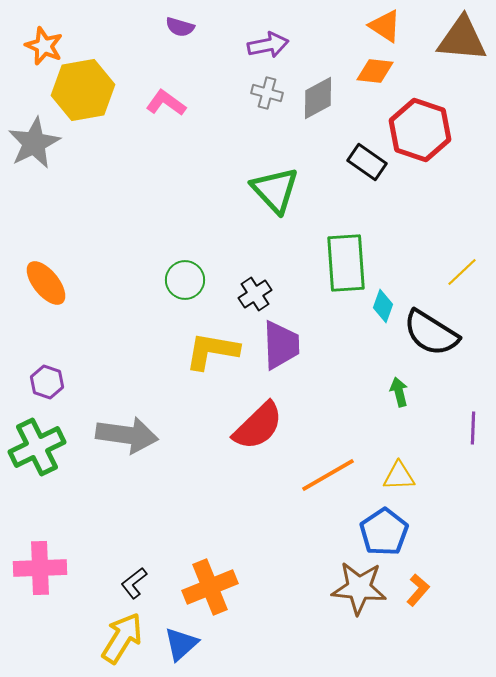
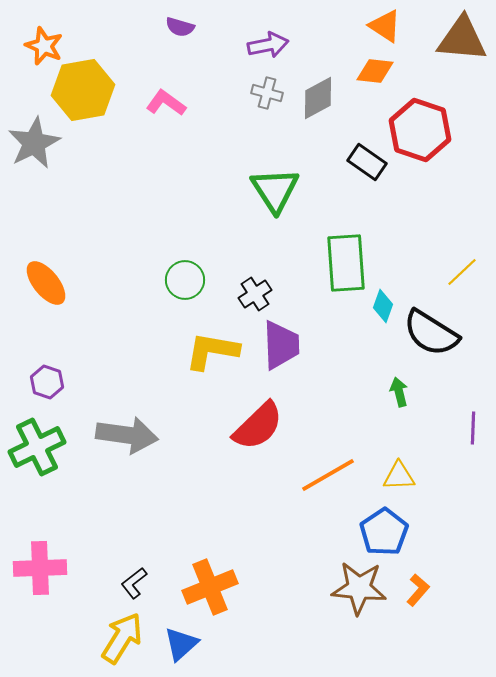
green triangle: rotated 10 degrees clockwise
